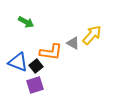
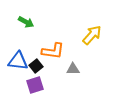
gray triangle: moved 26 px down; rotated 32 degrees counterclockwise
orange L-shape: moved 2 px right, 1 px up
blue triangle: moved 1 px up; rotated 15 degrees counterclockwise
